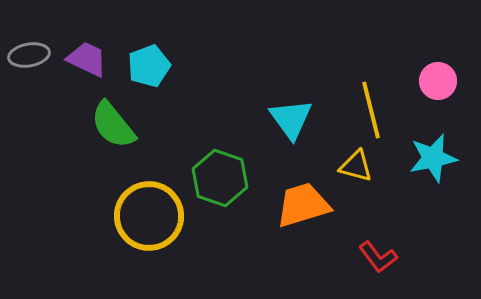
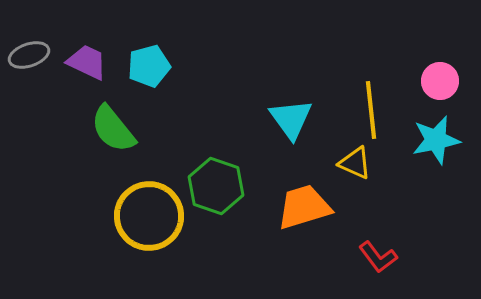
gray ellipse: rotated 9 degrees counterclockwise
purple trapezoid: moved 3 px down
cyan pentagon: rotated 6 degrees clockwise
pink circle: moved 2 px right
yellow line: rotated 8 degrees clockwise
green semicircle: moved 4 px down
cyan star: moved 3 px right, 18 px up
yellow triangle: moved 1 px left, 3 px up; rotated 9 degrees clockwise
green hexagon: moved 4 px left, 8 px down
orange trapezoid: moved 1 px right, 2 px down
